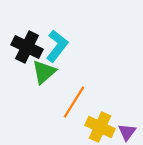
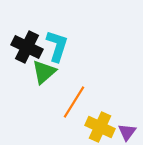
cyan L-shape: rotated 20 degrees counterclockwise
